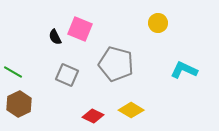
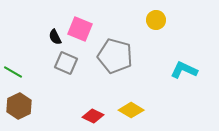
yellow circle: moved 2 px left, 3 px up
gray pentagon: moved 1 px left, 8 px up
gray square: moved 1 px left, 12 px up
brown hexagon: moved 2 px down
